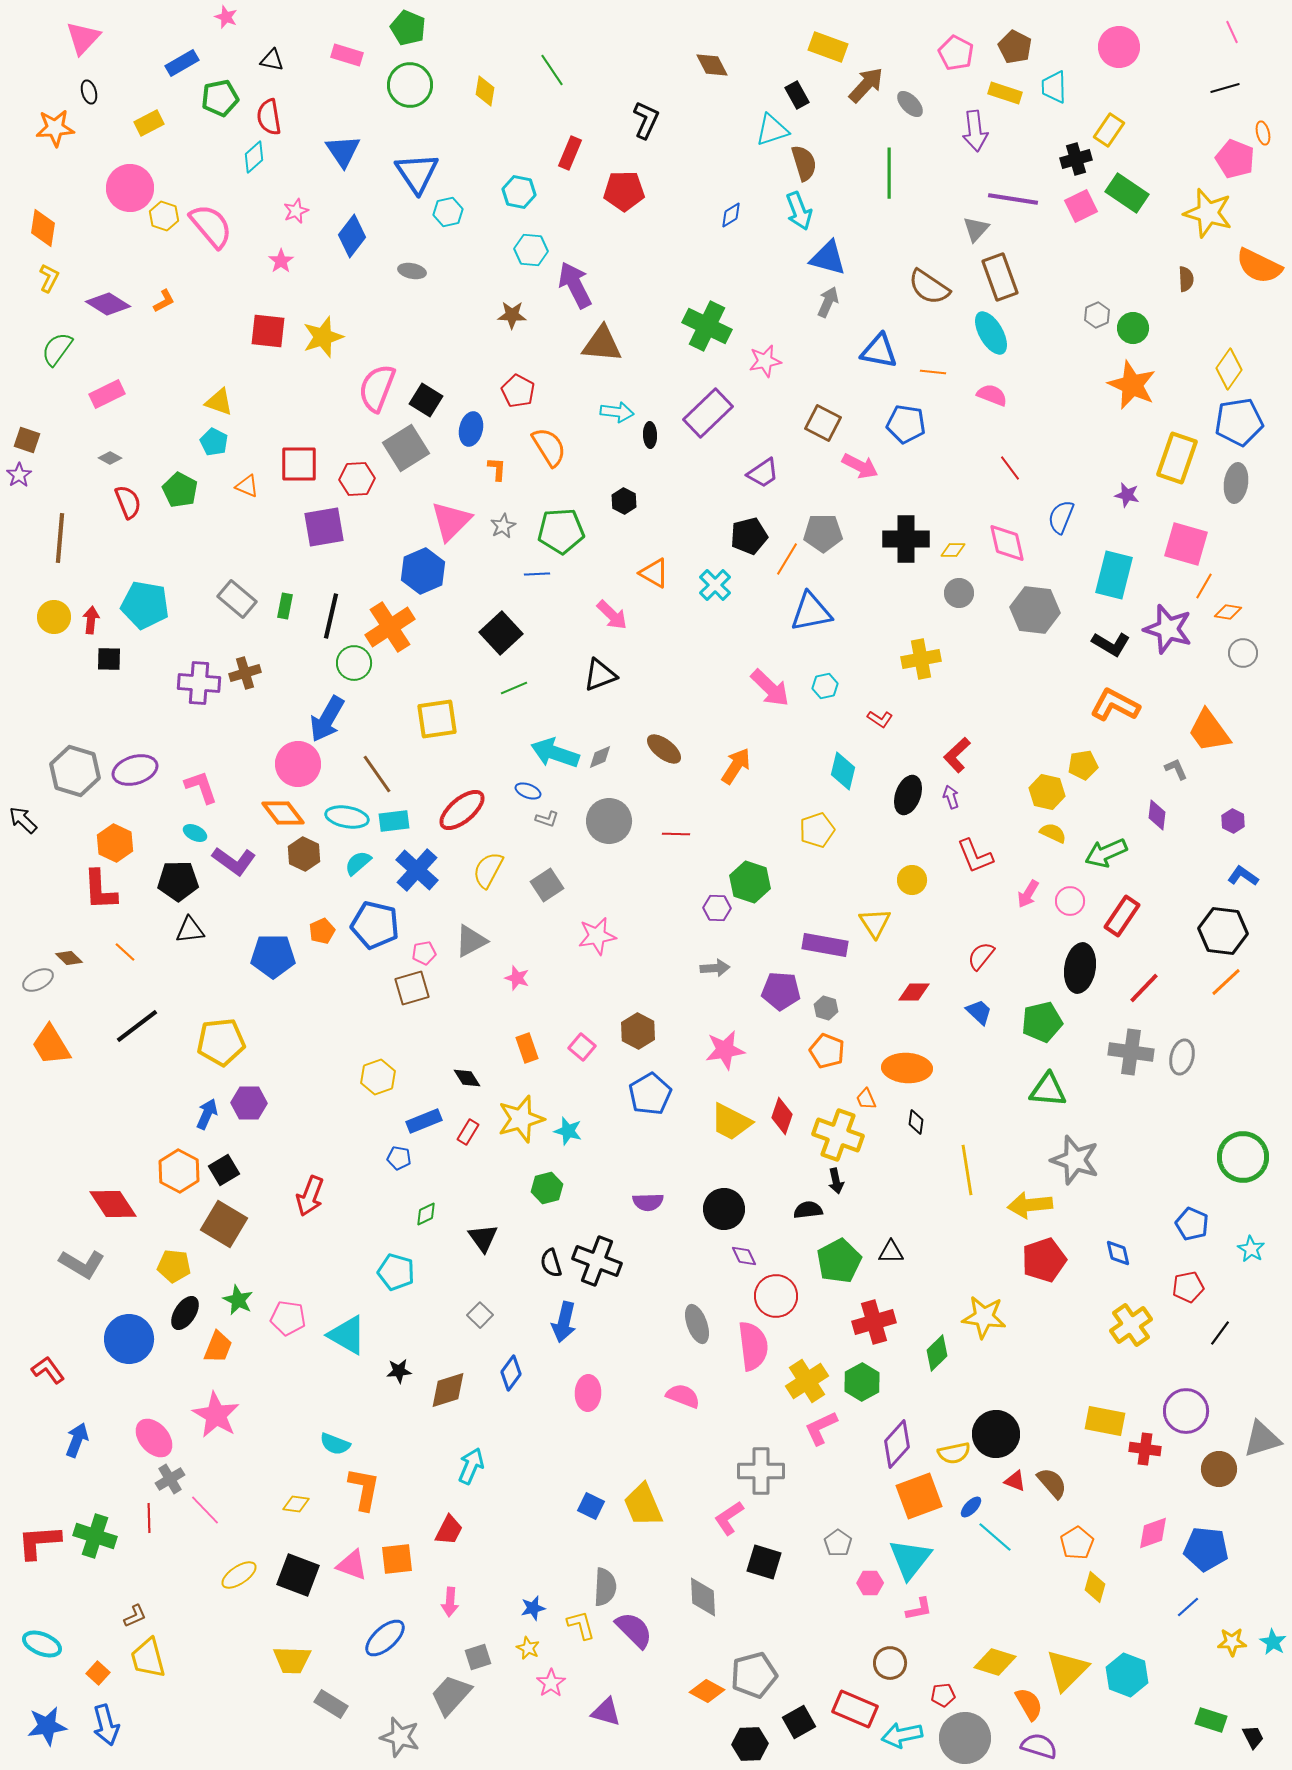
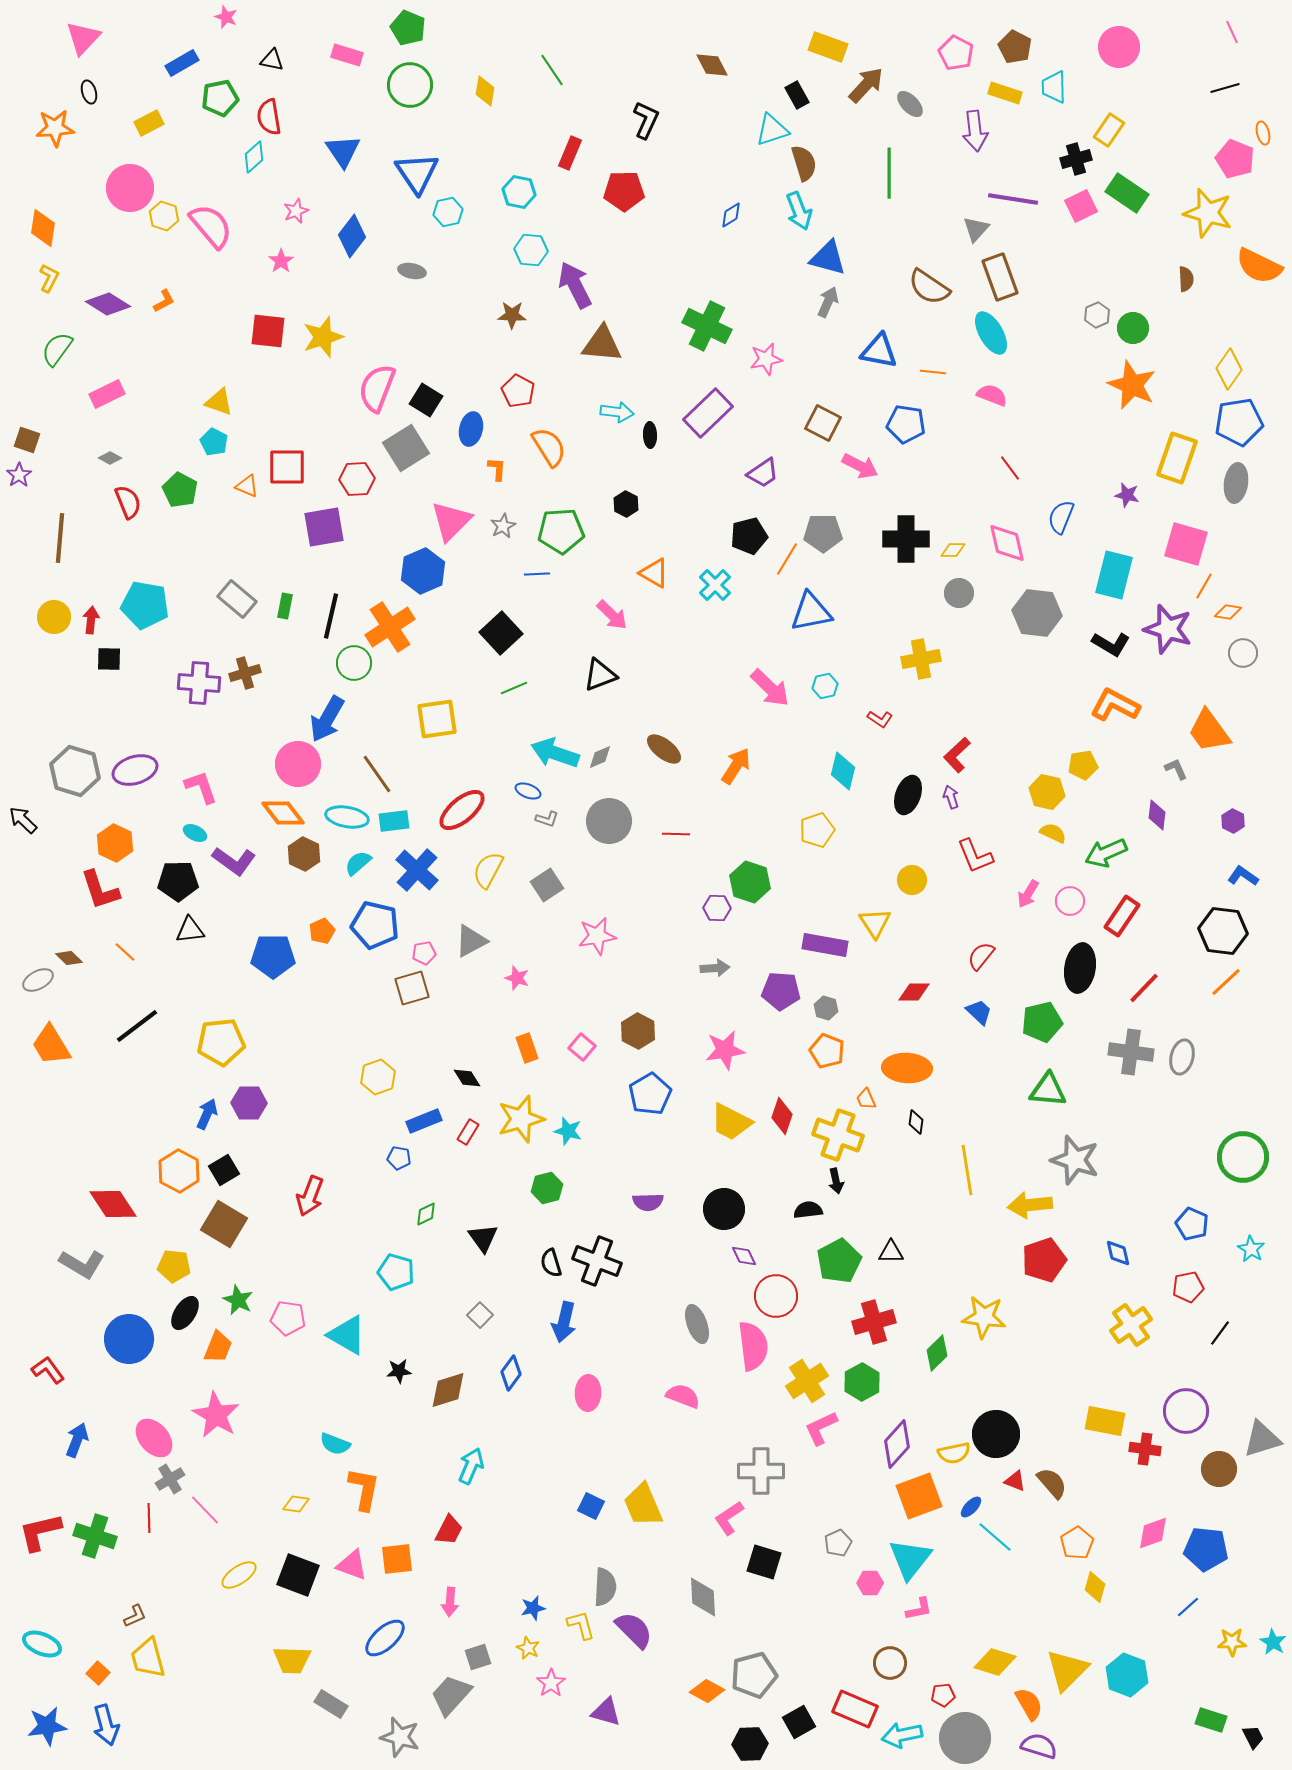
pink star at (765, 361): moved 1 px right, 2 px up
red square at (299, 464): moved 12 px left, 3 px down
black hexagon at (624, 501): moved 2 px right, 3 px down
gray hexagon at (1035, 610): moved 2 px right, 3 px down
red L-shape at (100, 890): rotated 15 degrees counterclockwise
red L-shape at (39, 1542): moved 1 px right, 10 px up; rotated 9 degrees counterclockwise
gray pentagon at (838, 1543): rotated 12 degrees clockwise
